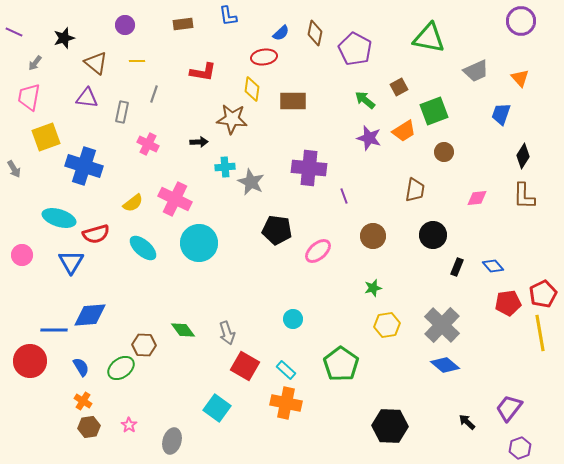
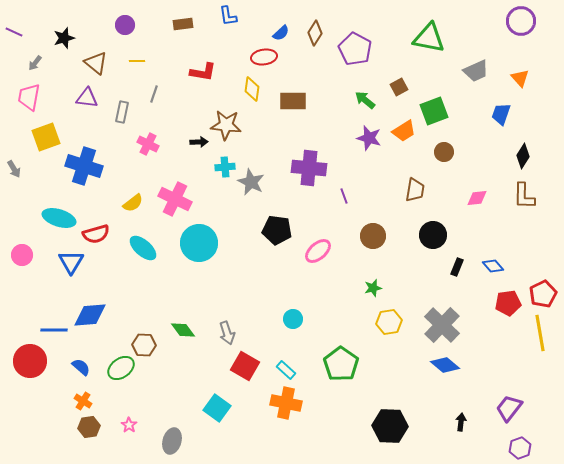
brown diamond at (315, 33): rotated 20 degrees clockwise
brown star at (232, 119): moved 6 px left, 6 px down
yellow hexagon at (387, 325): moved 2 px right, 3 px up
blue semicircle at (81, 367): rotated 18 degrees counterclockwise
black arrow at (467, 422): moved 6 px left; rotated 54 degrees clockwise
